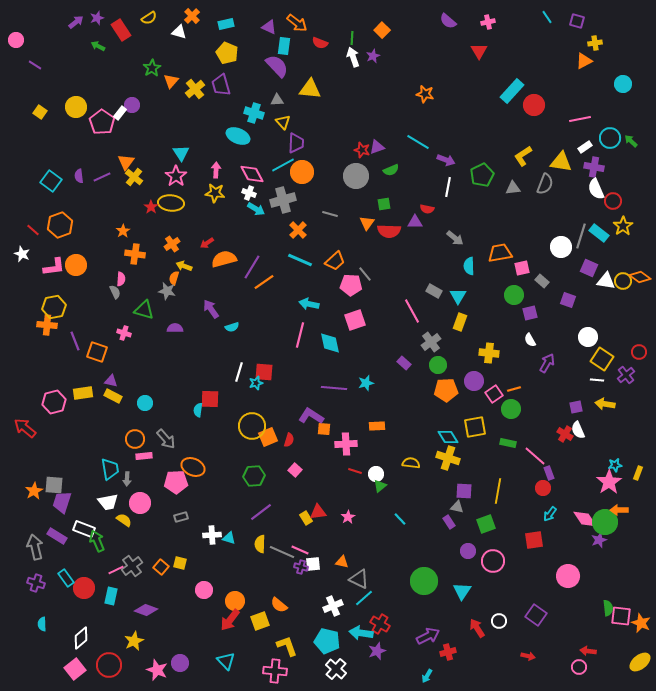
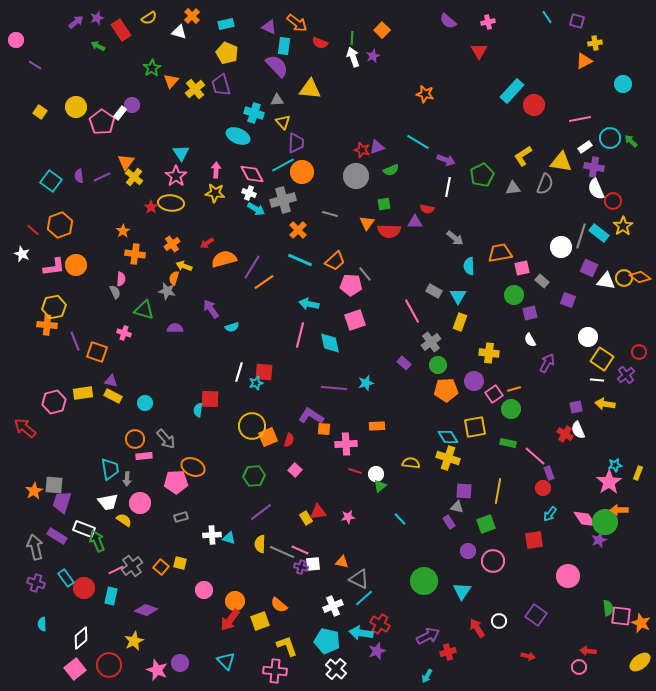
yellow circle at (623, 281): moved 1 px right, 3 px up
pink star at (348, 517): rotated 24 degrees clockwise
